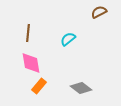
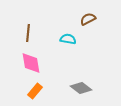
brown semicircle: moved 11 px left, 7 px down
cyan semicircle: rotated 49 degrees clockwise
orange rectangle: moved 4 px left, 5 px down
